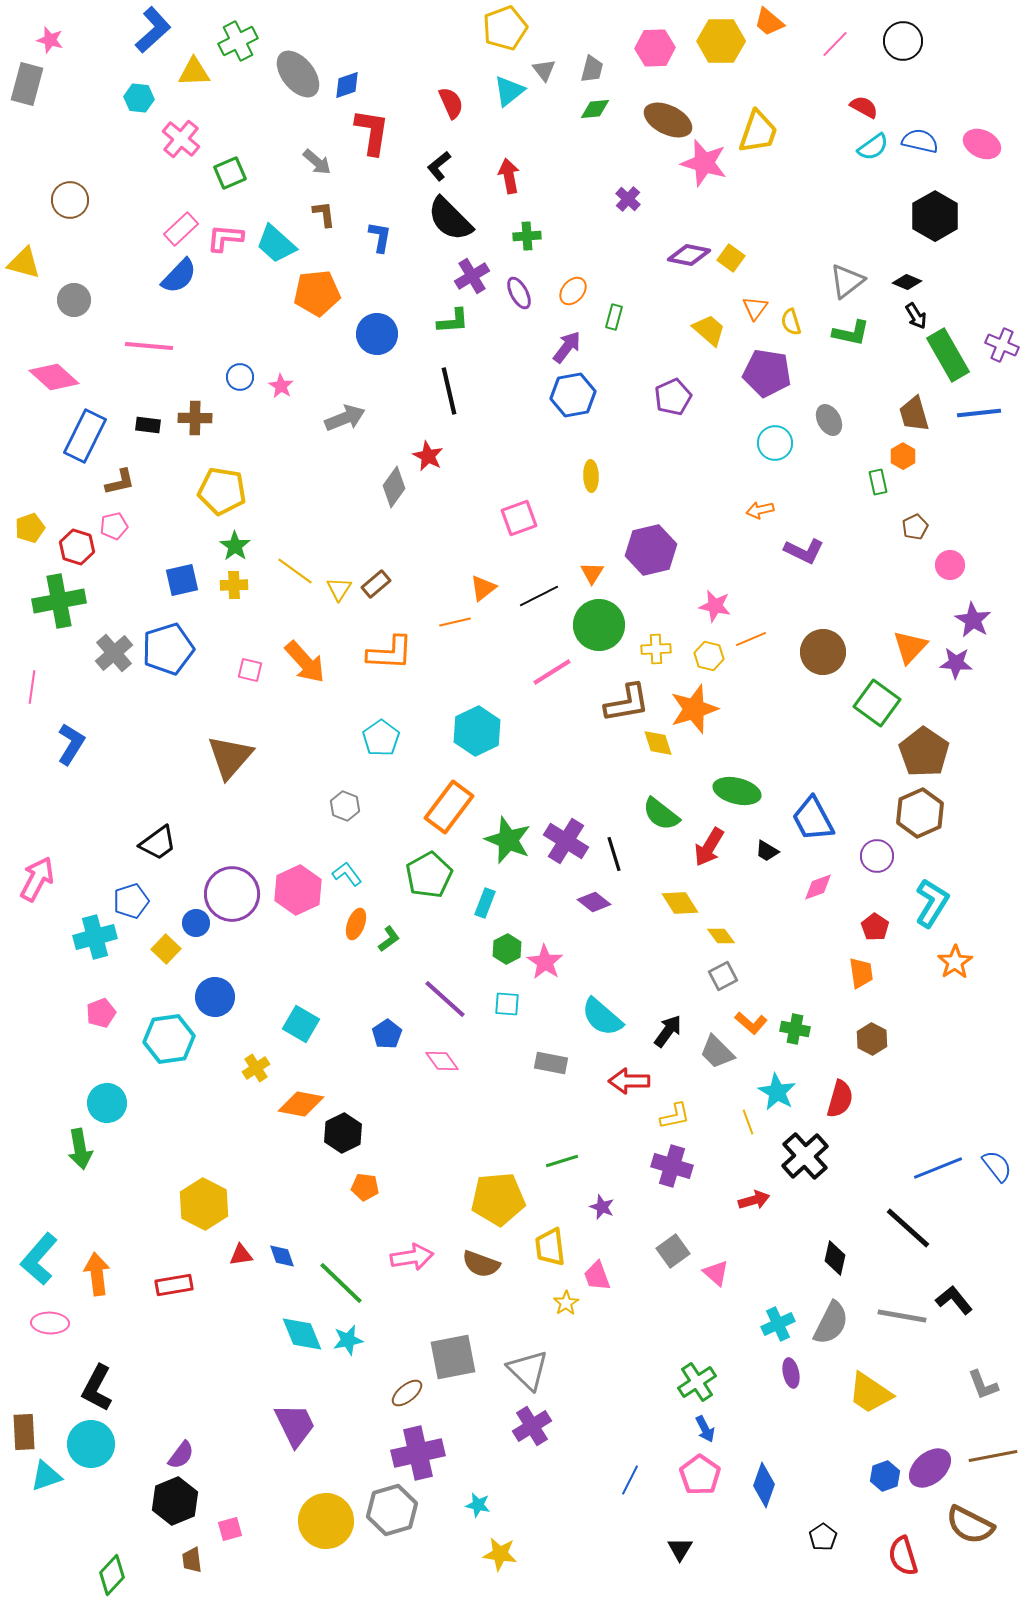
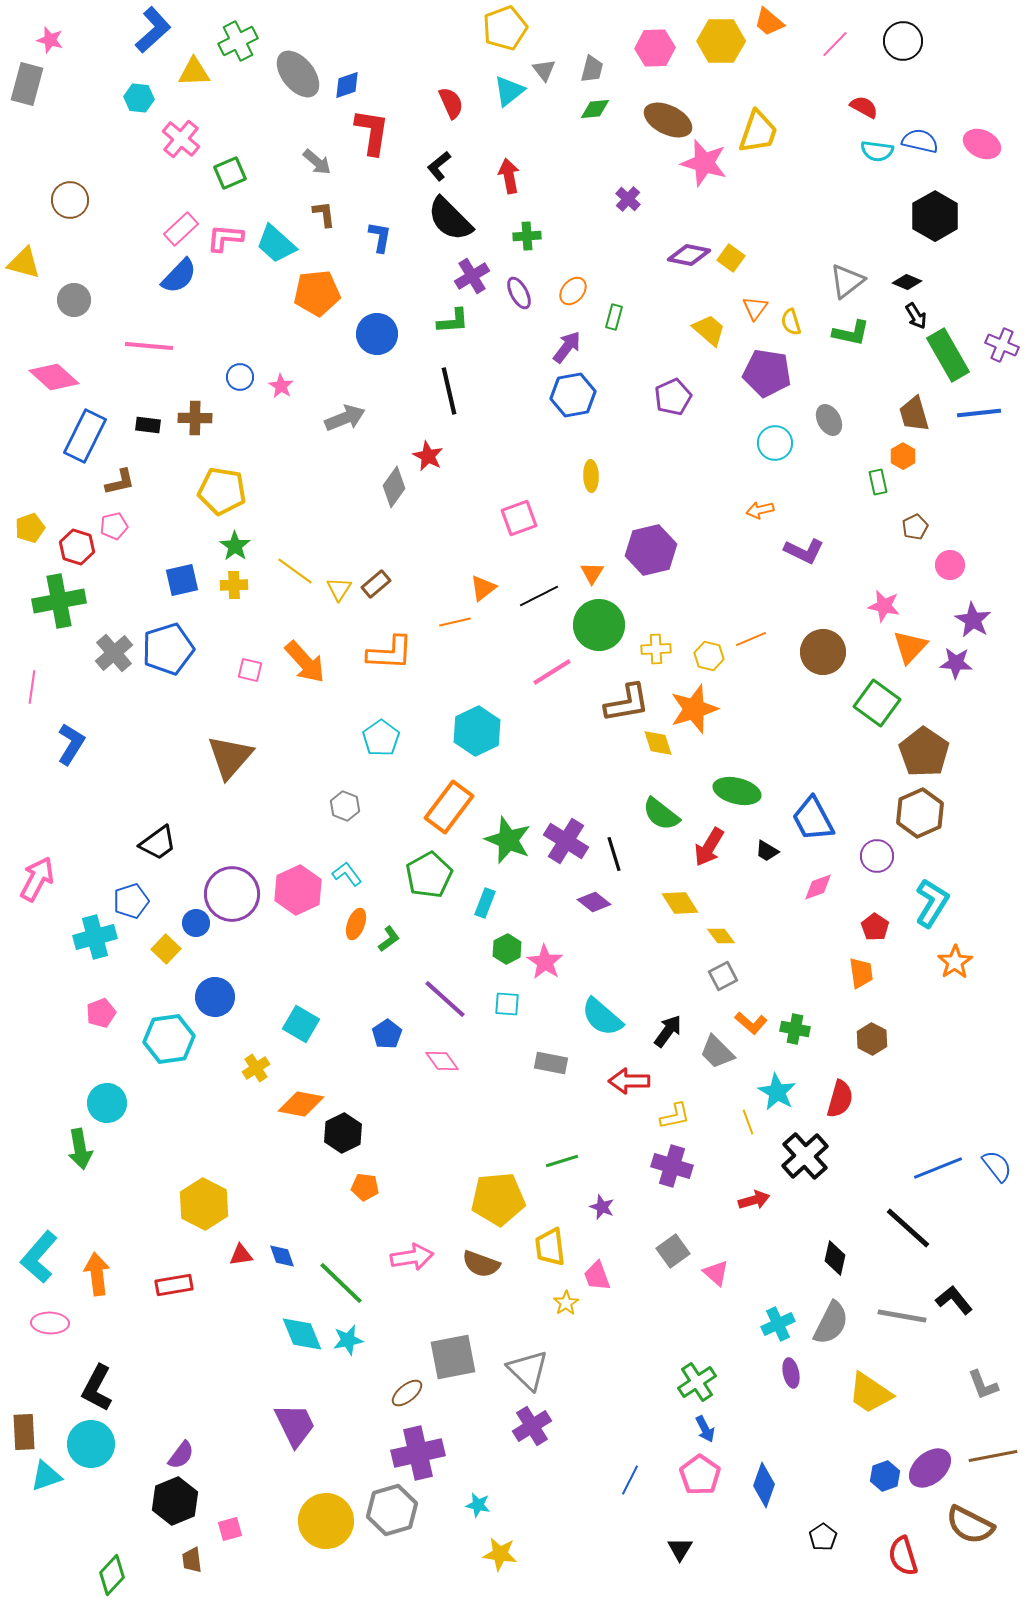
cyan semicircle at (873, 147): moved 4 px right, 4 px down; rotated 44 degrees clockwise
pink star at (715, 606): moved 169 px right
cyan L-shape at (39, 1259): moved 2 px up
